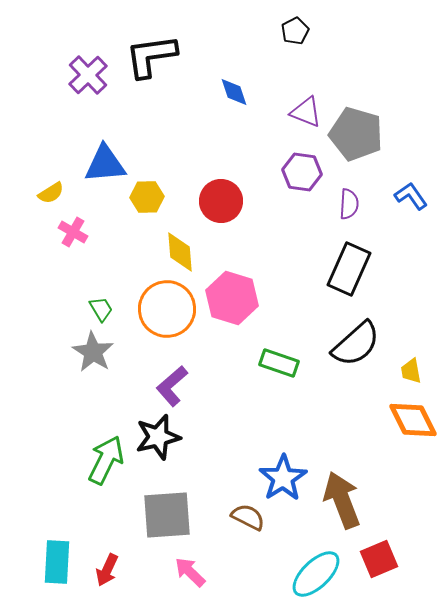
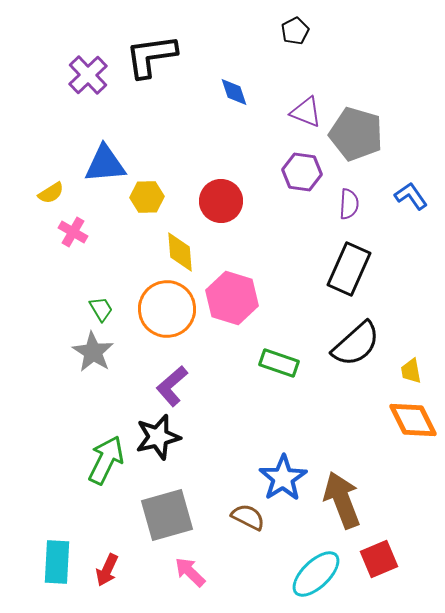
gray square: rotated 12 degrees counterclockwise
